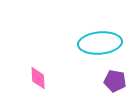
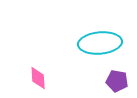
purple pentagon: moved 2 px right
